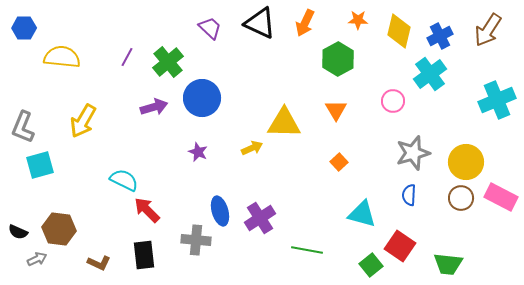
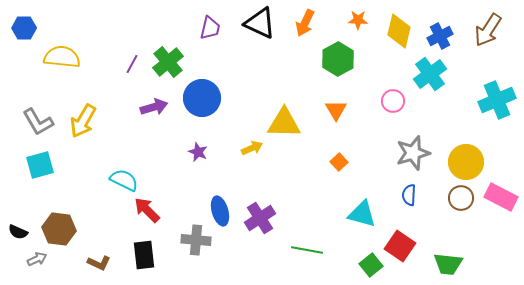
purple trapezoid at (210, 28): rotated 60 degrees clockwise
purple line at (127, 57): moved 5 px right, 7 px down
gray L-shape at (23, 127): moved 15 px right, 5 px up; rotated 52 degrees counterclockwise
